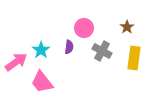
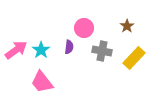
brown star: moved 1 px up
gray cross: rotated 18 degrees counterclockwise
yellow rectangle: rotated 35 degrees clockwise
pink arrow: moved 12 px up
